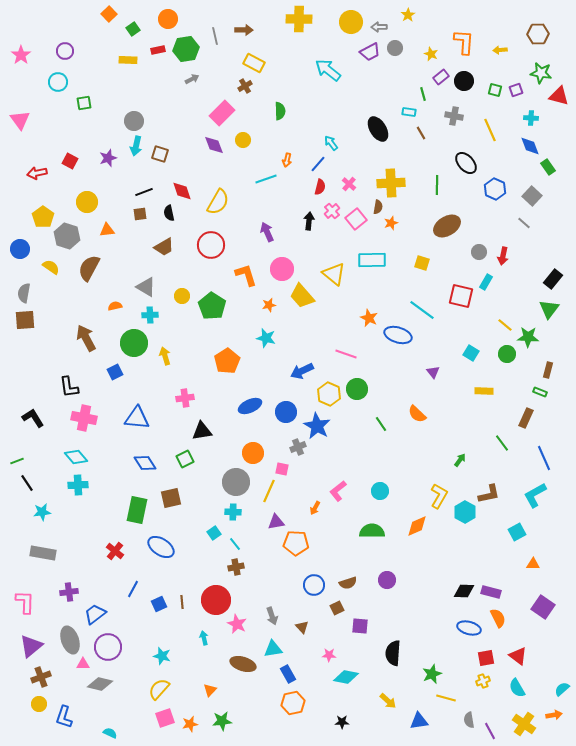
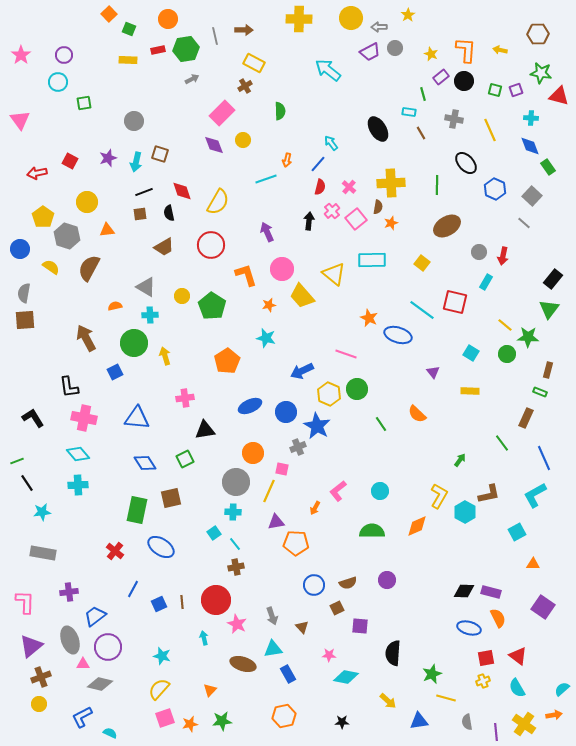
yellow circle at (351, 22): moved 4 px up
green square at (133, 29): moved 4 px left; rotated 32 degrees counterclockwise
orange L-shape at (464, 42): moved 2 px right, 8 px down
yellow arrow at (500, 50): rotated 16 degrees clockwise
purple circle at (65, 51): moved 1 px left, 4 px down
gray cross at (454, 116): moved 3 px down
cyan arrow at (136, 146): moved 16 px down
pink cross at (349, 184): moved 3 px down
yellow square at (422, 263): rotated 21 degrees clockwise
red square at (461, 296): moved 6 px left, 6 px down
yellow rectangle at (484, 391): moved 14 px left
black triangle at (202, 431): moved 3 px right, 1 px up
cyan diamond at (76, 457): moved 2 px right, 3 px up
blue trapezoid at (95, 614): moved 2 px down
orange hexagon at (293, 703): moved 9 px left, 13 px down
blue L-shape at (64, 717): moved 18 px right; rotated 45 degrees clockwise
gray semicircle at (469, 720): moved 2 px left, 2 px down
purple line at (490, 731): moved 6 px right, 1 px down; rotated 24 degrees clockwise
